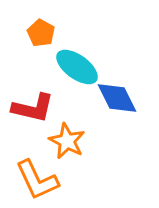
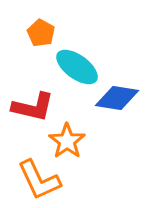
blue diamond: rotated 54 degrees counterclockwise
red L-shape: moved 1 px up
orange star: rotated 9 degrees clockwise
orange L-shape: moved 2 px right
